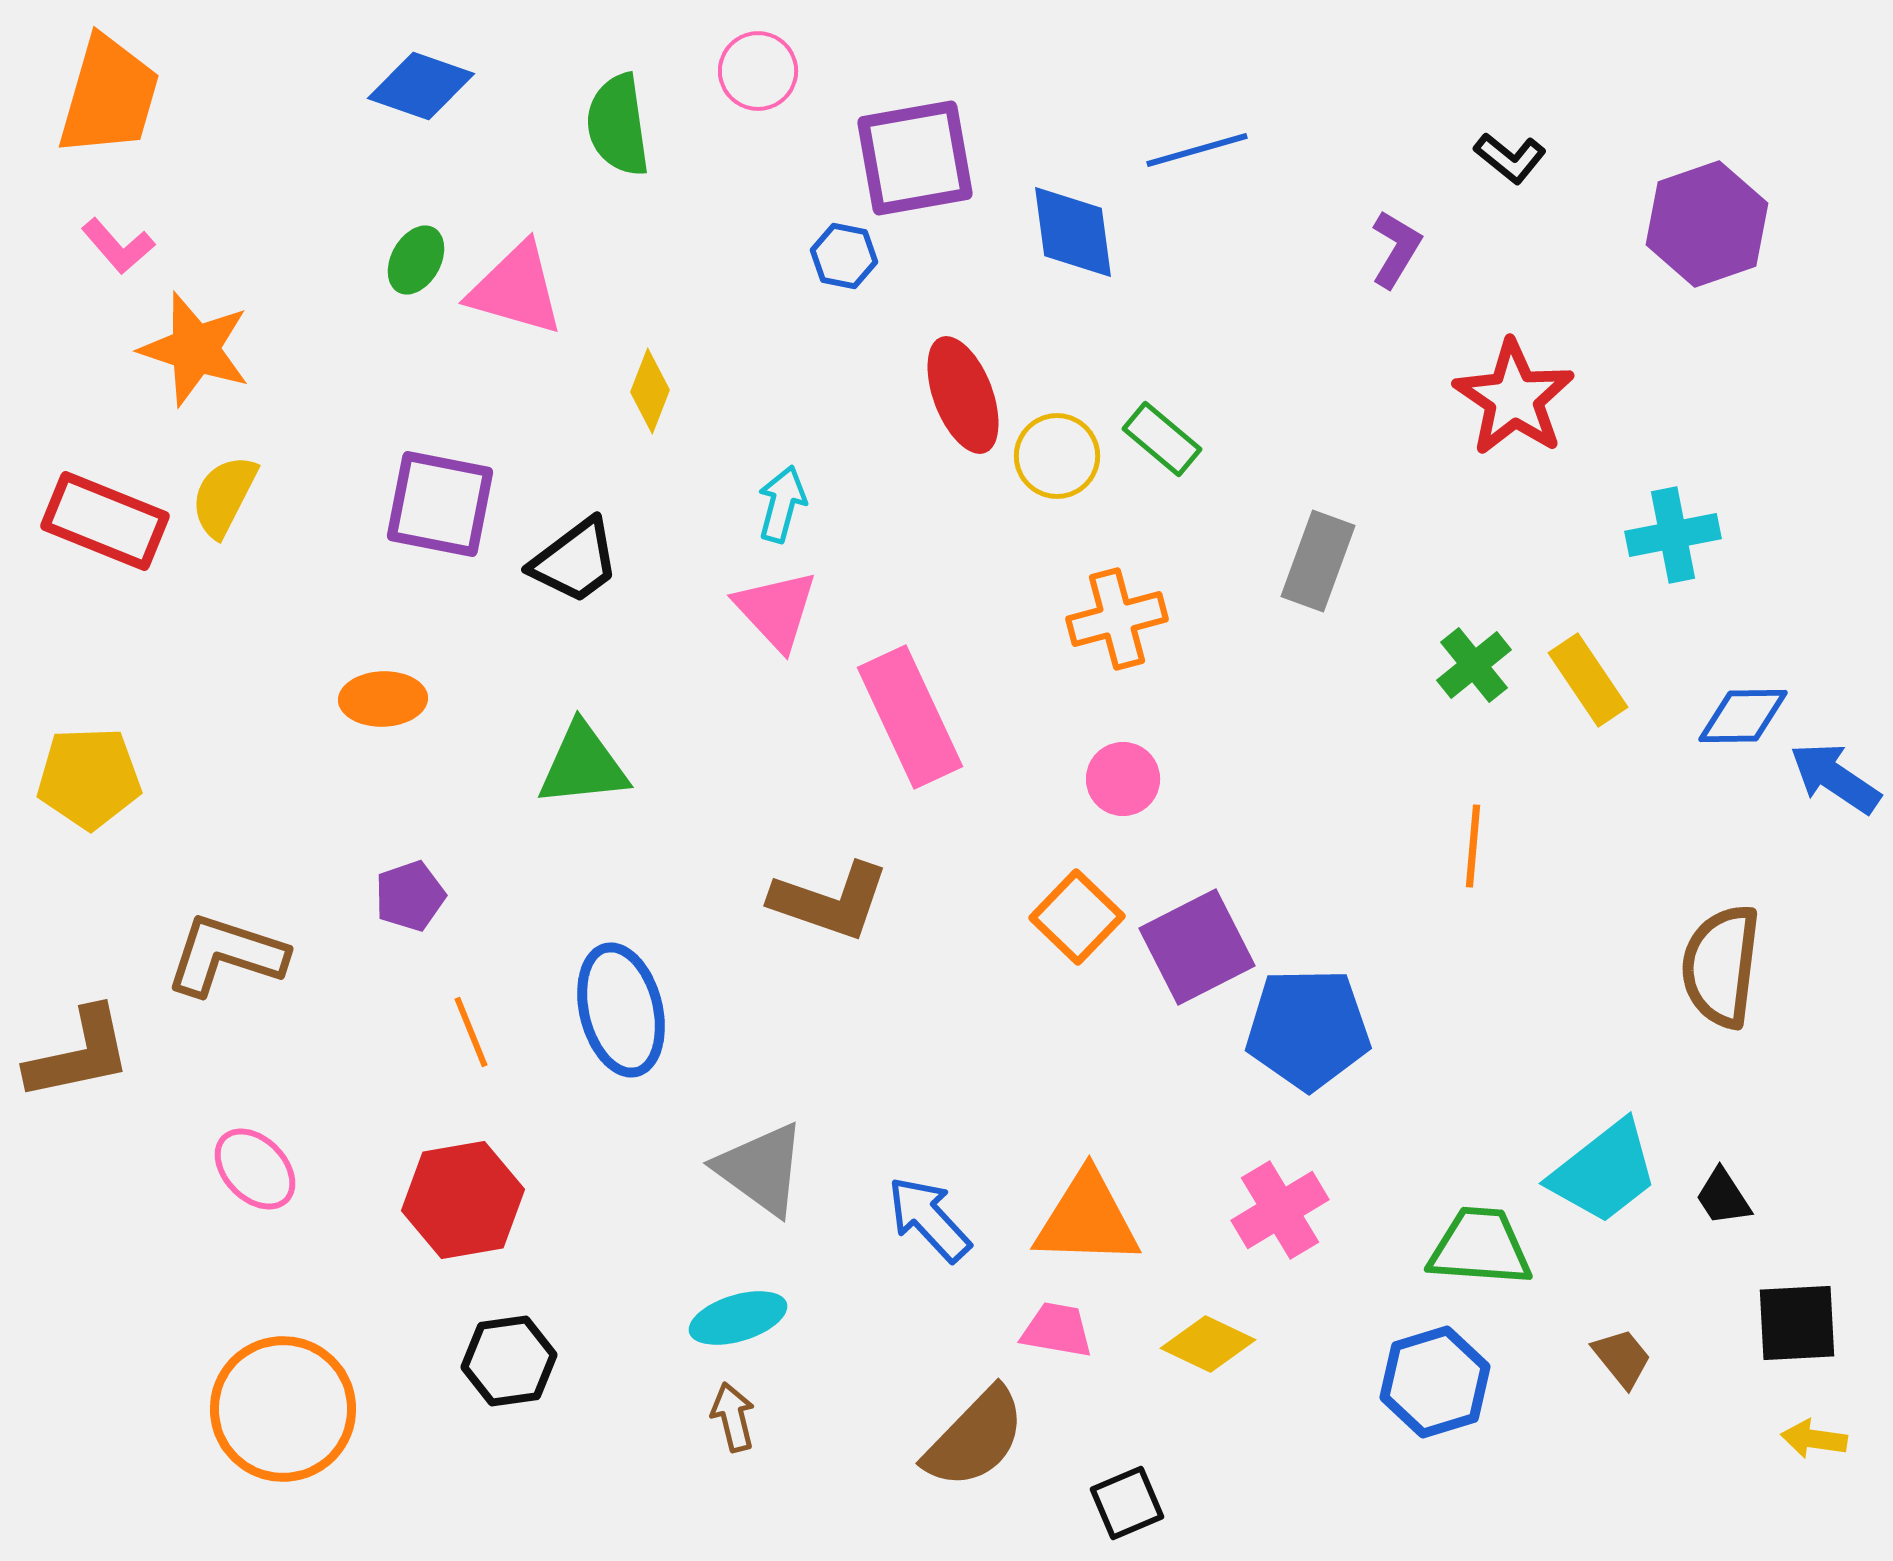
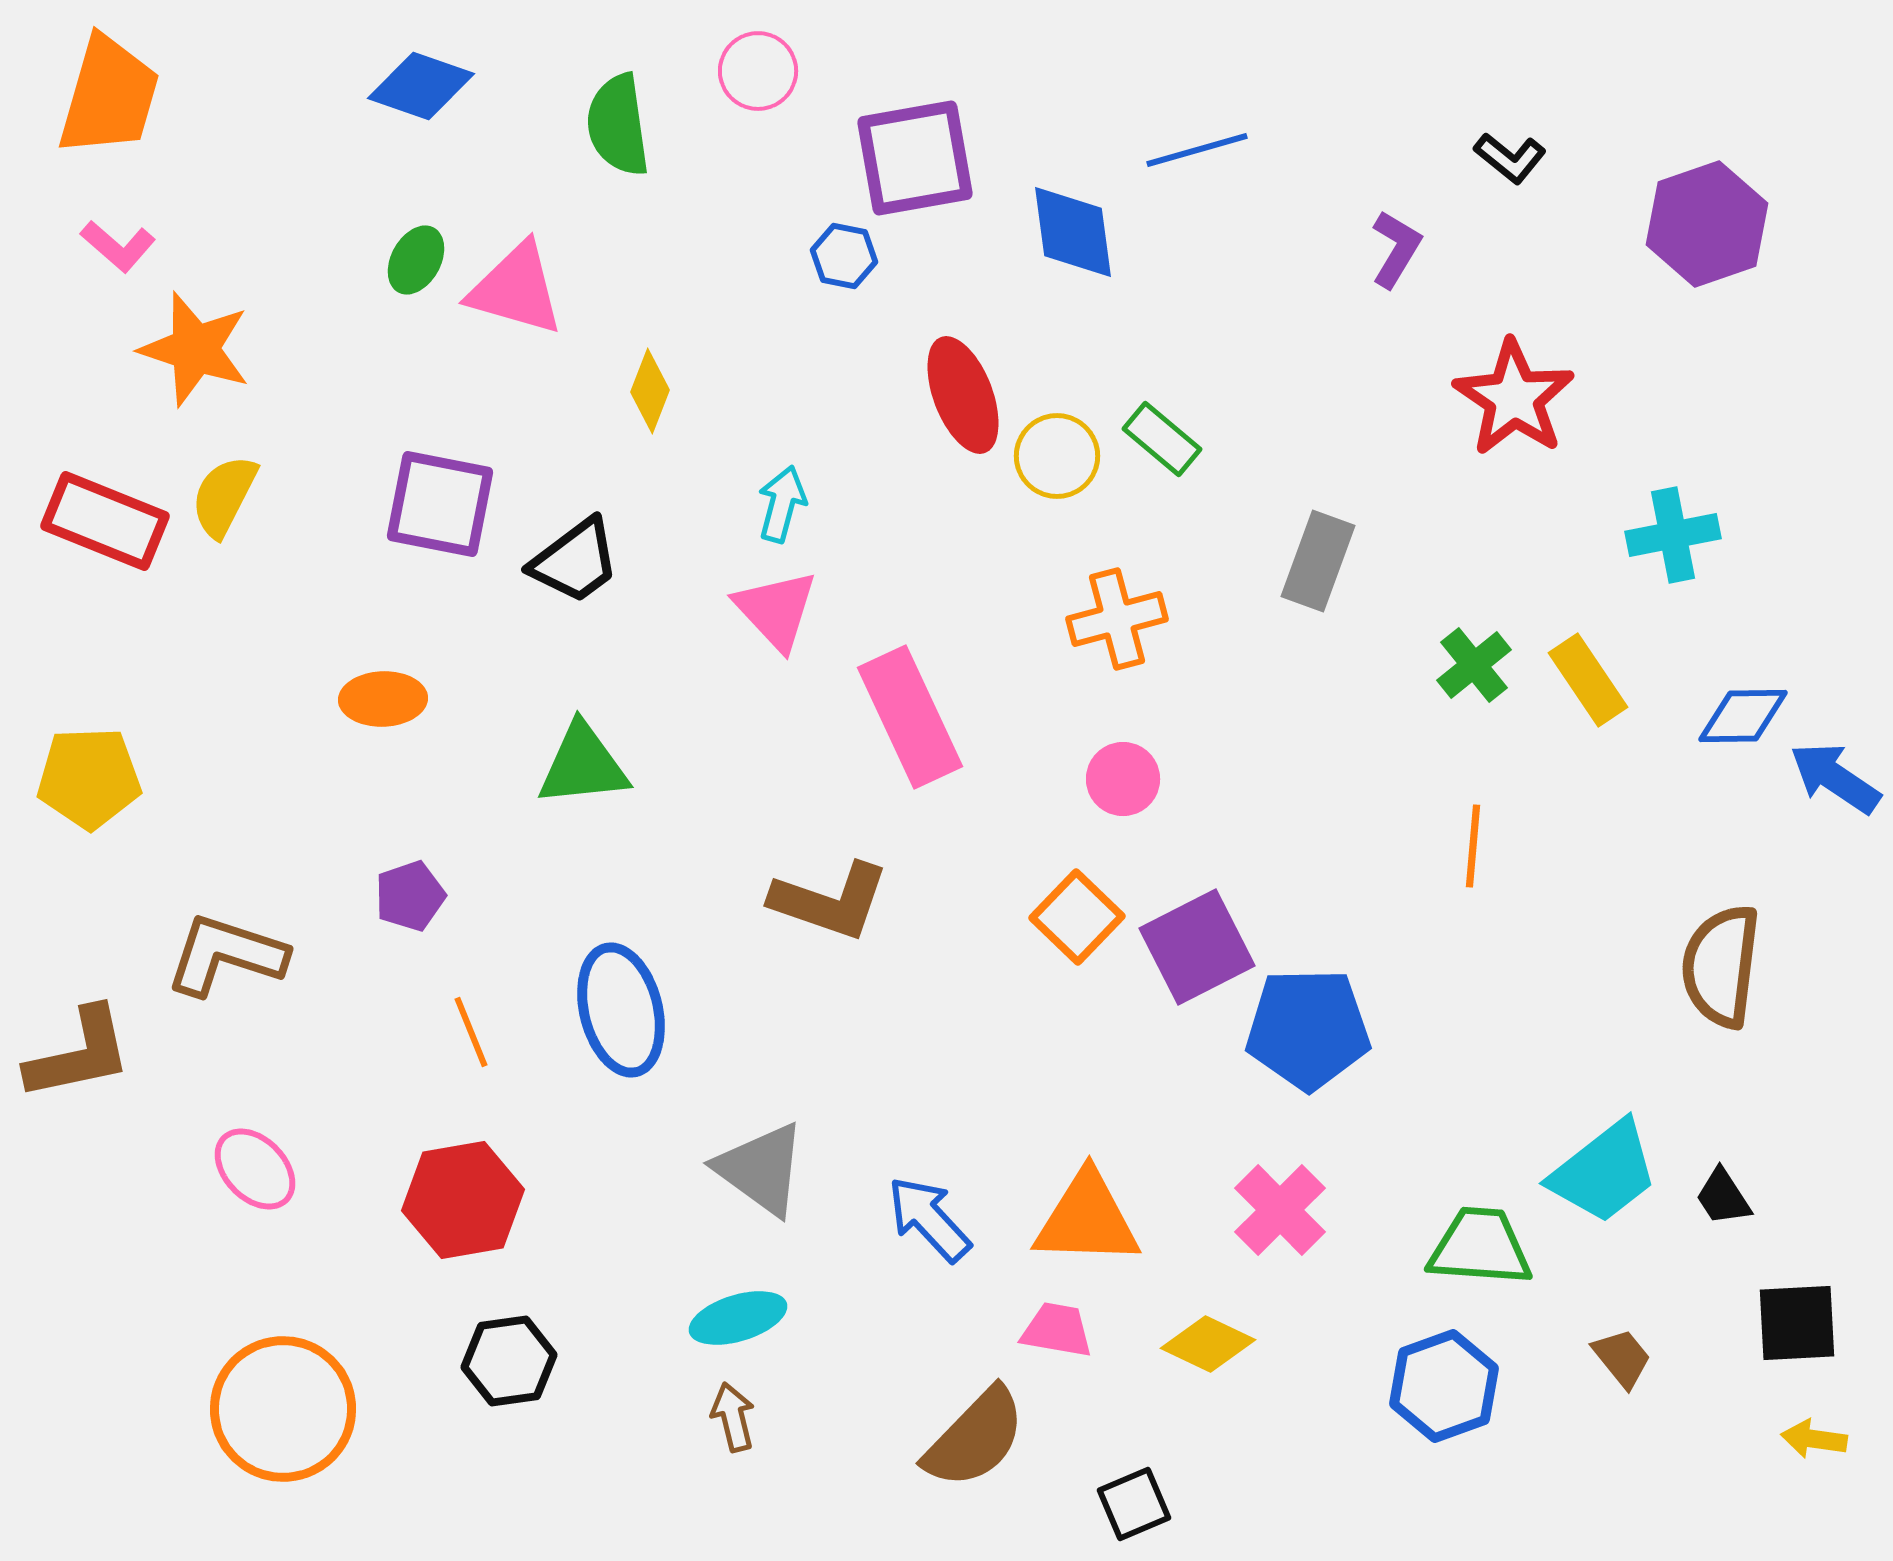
pink L-shape at (118, 246): rotated 8 degrees counterclockwise
pink cross at (1280, 1210): rotated 14 degrees counterclockwise
blue hexagon at (1435, 1382): moved 9 px right, 4 px down; rotated 3 degrees counterclockwise
black square at (1127, 1503): moved 7 px right, 1 px down
